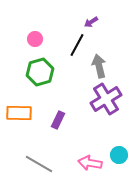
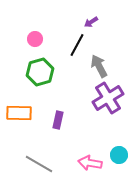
gray arrow: rotated 15 degrees counterclockwise
purple cross: moved 2 px right, 1 px up
purple rectangle: rotated 12 degrees counterclockwise
